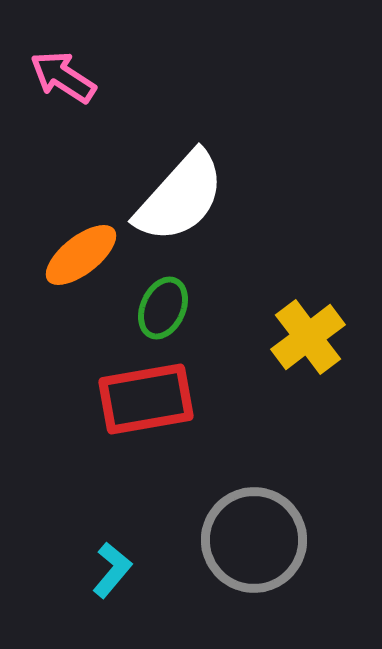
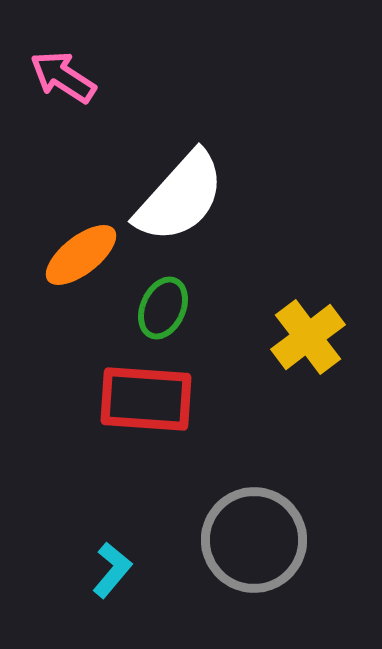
red rectangle: rotated 14 degrees clockwise
